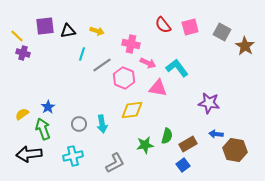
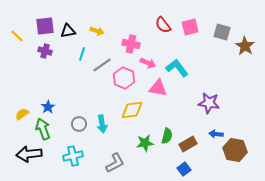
gray square: rotated 12 degrees counterclockwise
purple cross: moved 22 px right, 2 px up
green star: moved 2 px up
blue square: moved 1 px right, 4 px down
